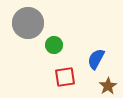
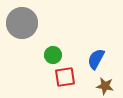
gray circle: moved 6 px left
green circle: moved 1 px left, 10 px down
brown star: moved 3 px left; rotated 30 degrees counterclockwise
